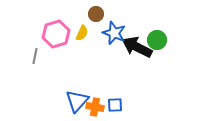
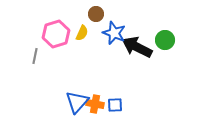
green circle: moved 8 px right
blue triangle: moved 1 px down
orange cross: moved 3 px up
